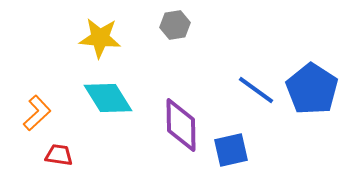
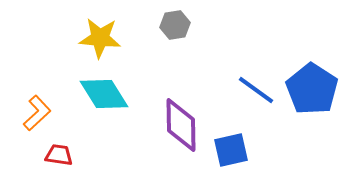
cyan diamond: moved 4 px left, 4 px up
